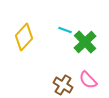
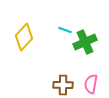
green cross: rotated 20 degrees clockwise
pink semicircle: moved 3 px right, 4 px down; rotated 54 degrees clockwise
brown cross: rotated 30 degrees counterclockwise
